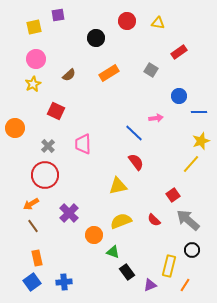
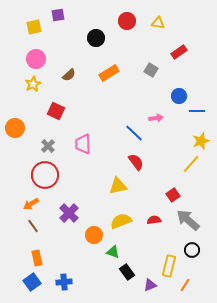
blue line at (199, 112): moved 2 px left, 1 px up
red semicircle at (154, 220): rotated 128 degrees clockwise
